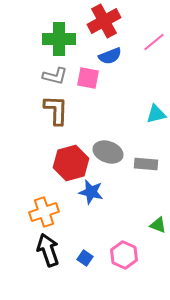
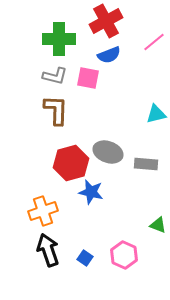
red cross: moved 2 px right
blue semicircle: moved 1 px left, 1 px up
orange cross: moved 1 px left, 1 px up
